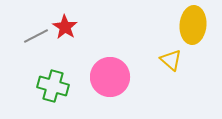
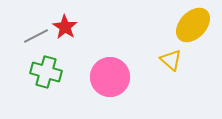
yellow ellipse: rotated 39 degrees clockwise
green cross: moved 7 px left, 14 px up
